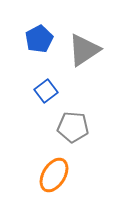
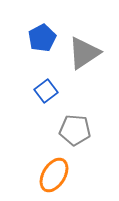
blue pentagon: moved 3 px right, 1 px up
gray triangle: moved 3 px down
gray pentagon: moved 2 px right, 3 px down
